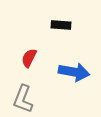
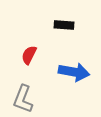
black rectangle: moved 3 px right
red semicircle: moved 3 px up
